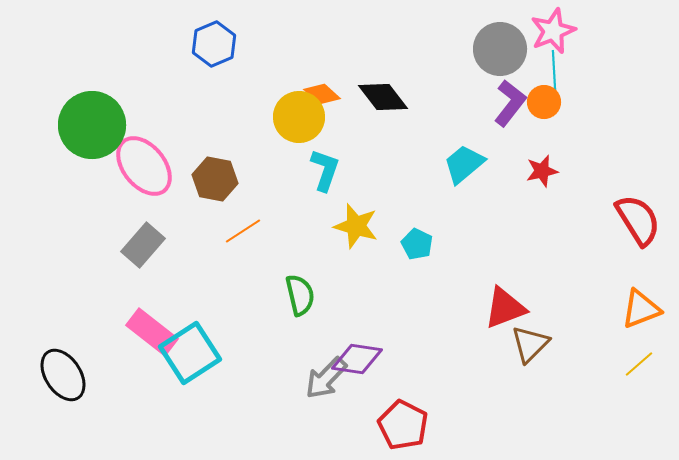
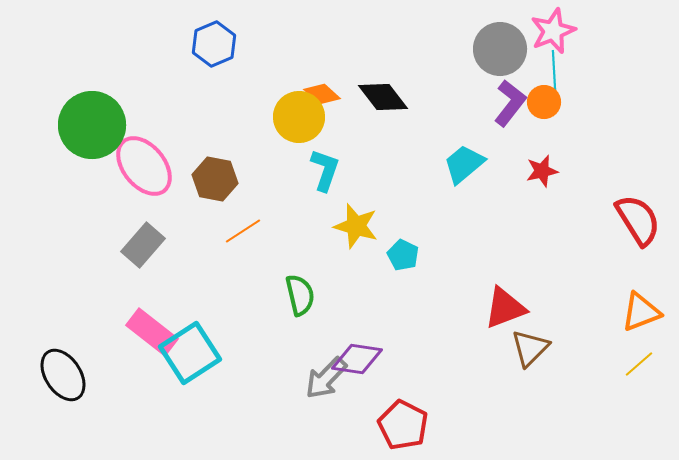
cyan pentagon: moved 14 px left, 11 px down
orange triangle: moved 3 px down
brown triangle: moved 4 px down
